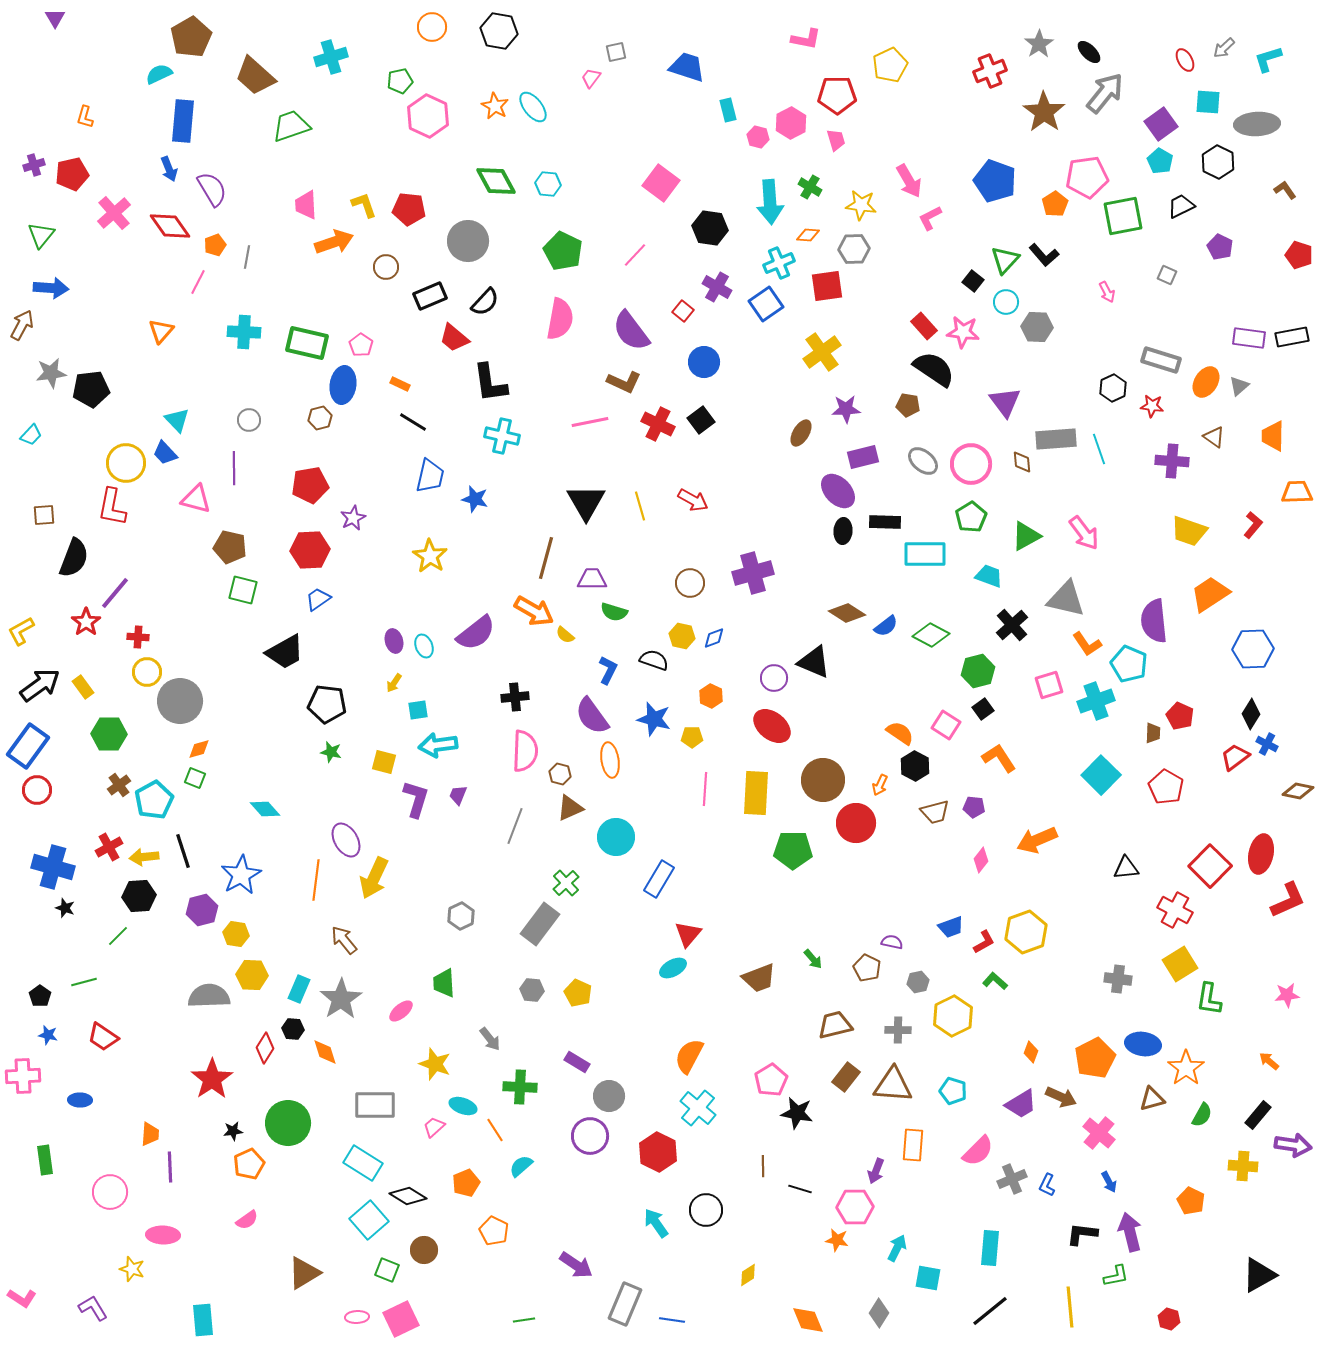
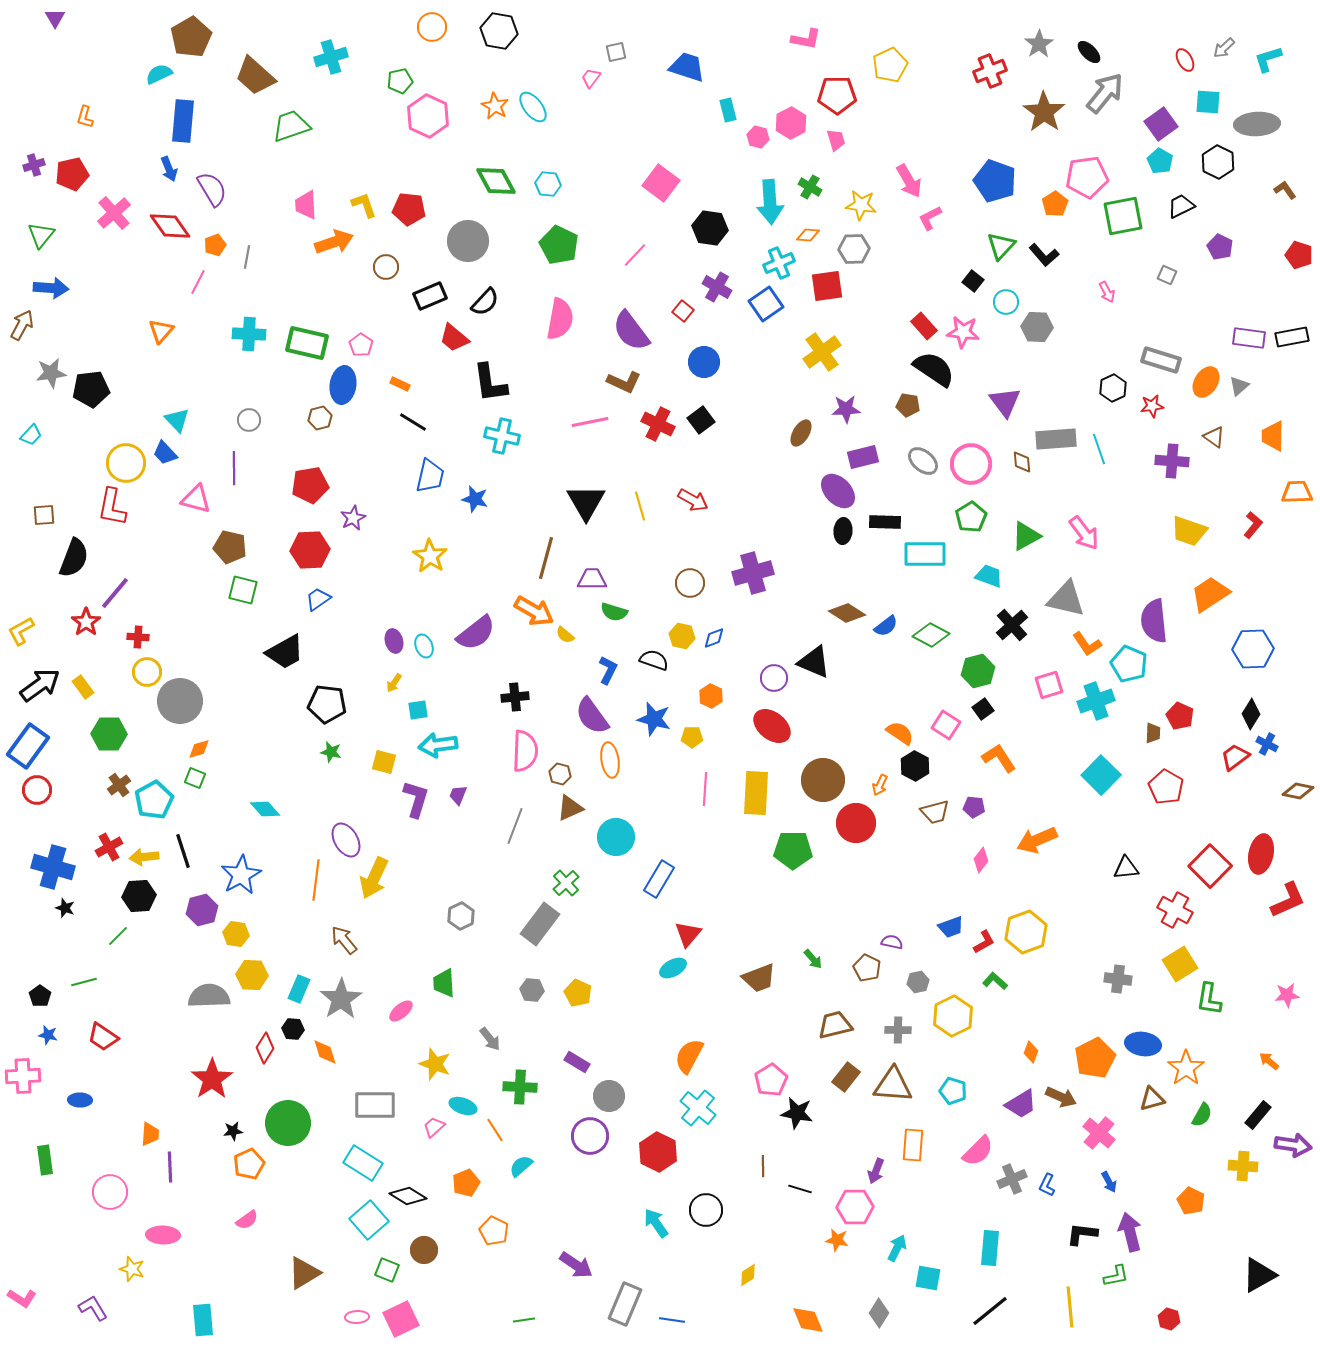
green pentagon at (563, 251): moved 4 px left, 6 px up
green triangle at (1005, 260): moved 4 px left, 14 px up
cyan cross at (244, 332): moved 5 px right, 2 px down
red star at (1152, 406): rotated 15 degrees counterclockwise
